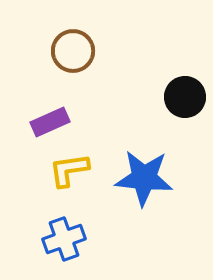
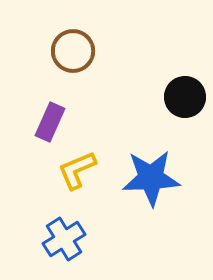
purple rectangle: rotated 42 degrees counterclockwise
yellow L-shape: moved 8 px right; rotated 15 degrees counterclockwise
blue star: moved 7 px right; rotated 8 degrees counterclockwise
blue cross: rotated 12 degrees counterclockwise
